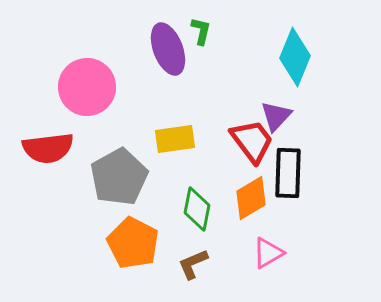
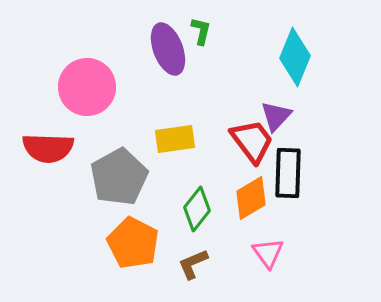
red semicircle: rotated 9 degrees clockwise
green diamond: rotated 27 degrees clockwise
pink triangle: rotated 36 degrees counterclockwise
